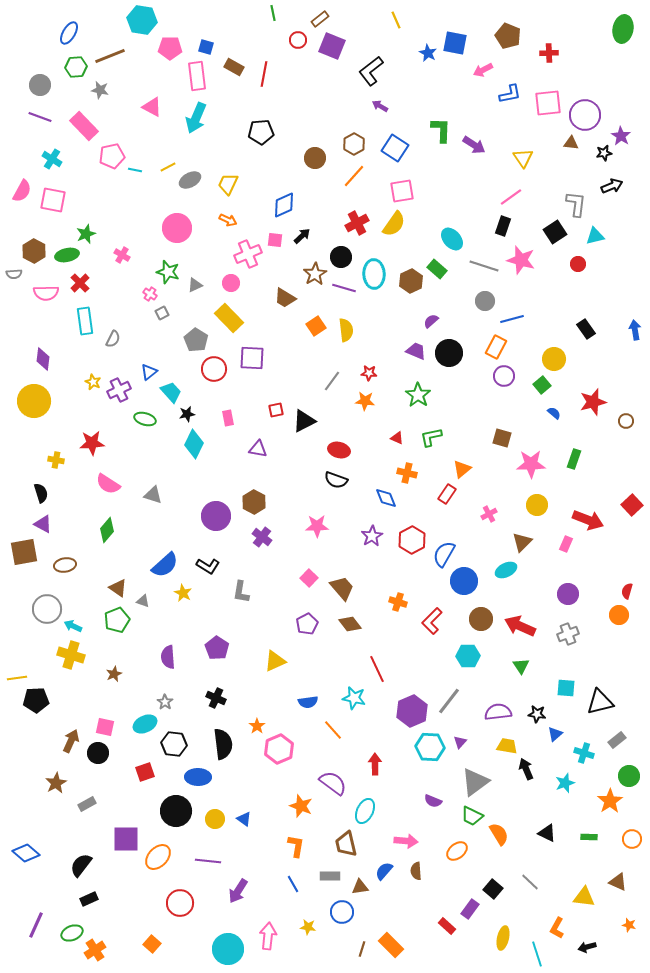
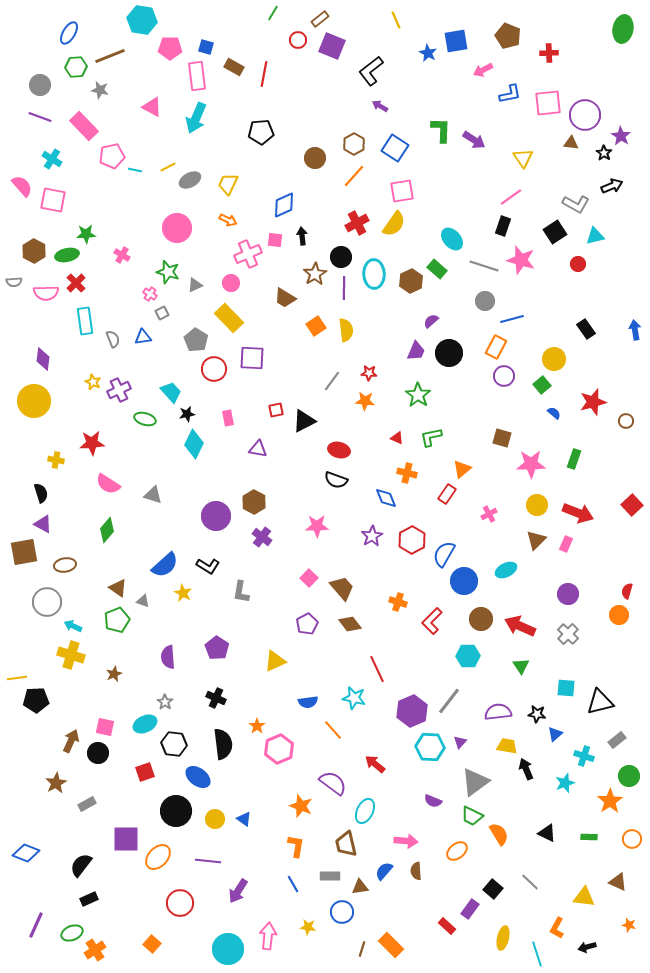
green line at (273, 13): rotated 42 degrees clockwise
blue square at (455, 43): moved 1 px right, 2 px up; rotated 20 degrees counterclockwise
purple arrow at (474, 145): moved 5 px up
black star at (604, 153): rotated 28 degrees counterclockwise
pink semicircle at (22, 191): moved 5 px up; rotated 70 degrees counterclockwise
gray L-shape at (576, 204): rotated 112 degrees clockwise
green star at (86, 234): rotated 18 degrees clockwise
black arrow at (302, 236): rotated 54 degrees counterclockwise
gray semicircle at (14, 274): moved 8 px down
red cross at (80, 283): moved 4 px left
purple line at (344, 288): rotated 75 degrees clockwise
gray semicircle at (113, 339): rotated 48 degrees counterclockwise
purple trapezoid at (416, 351): rotated 90 degrees clockwise
blue triangle at (149, 372): moved 6 px left, 35 px up; rotated 30 degrees clockwise
red arrow at (588, 520): moved 10 px left, 7 px up
brown triangle at (522, 542): moved 14 px right, 2 px up
gray circle at (47, 609): moved 7 px up
gray cross at (568, 634): rotated 25 degrees counterclockwise
cyan cross at (584, 753): moved 3 px down
red arrow at (375, 764): rotated 50 degrees counterclockwise
blue ellipse at (198, 777): rotated 35 degrees clockwise
blue diamond at (26, 853): rotated 20 degrees counterclockwise
